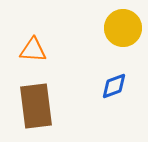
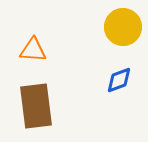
yellow circle: moved 1 px up
blue diamond: moved 5 px right, 6 px up
